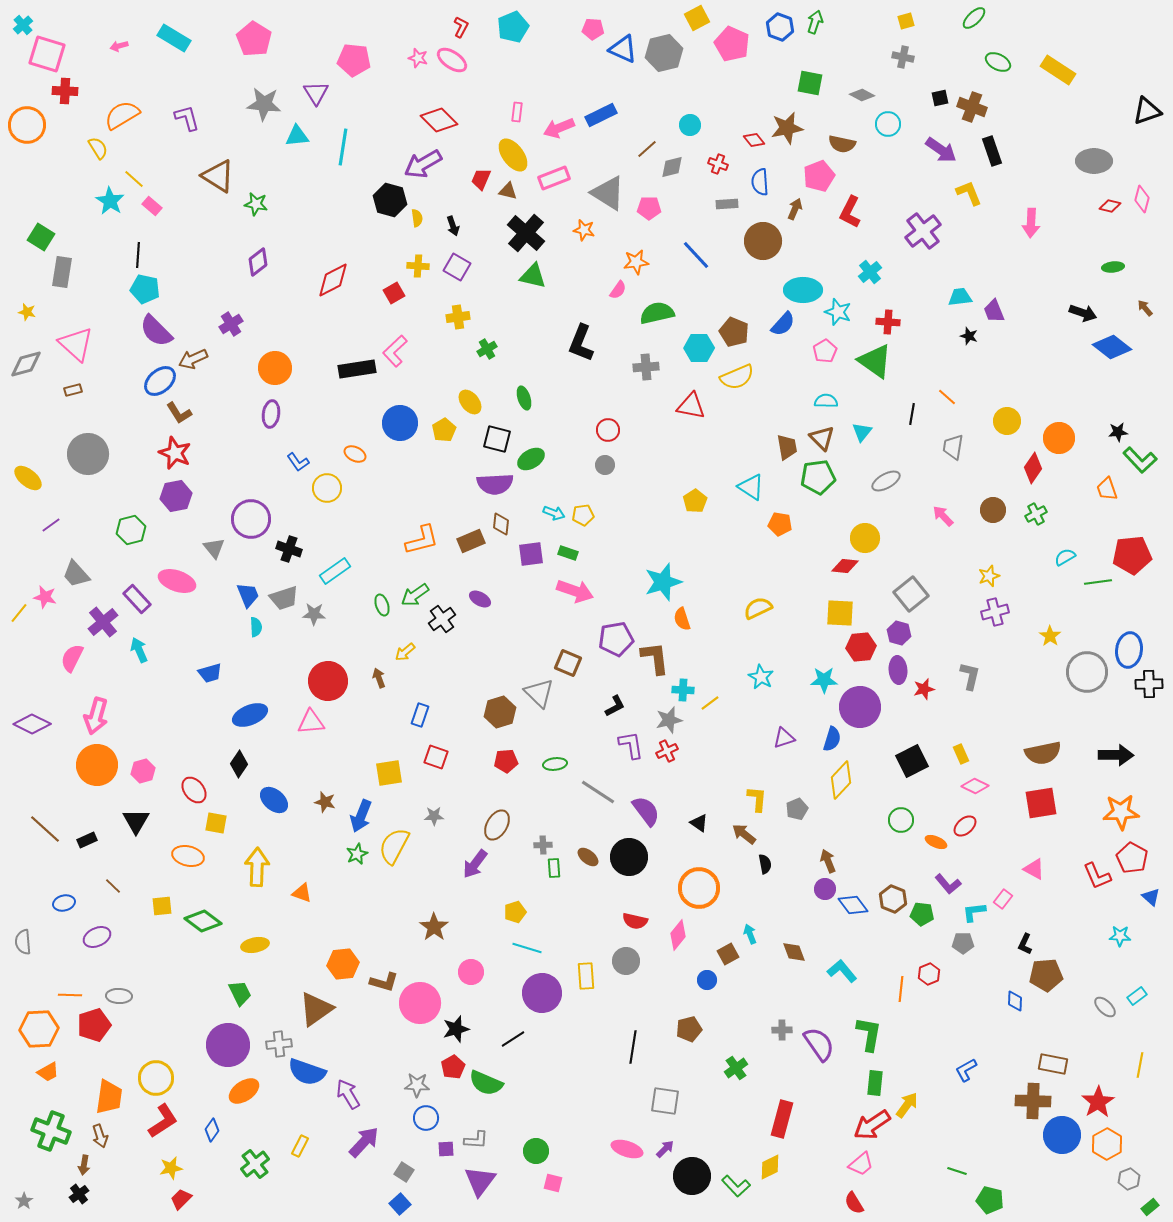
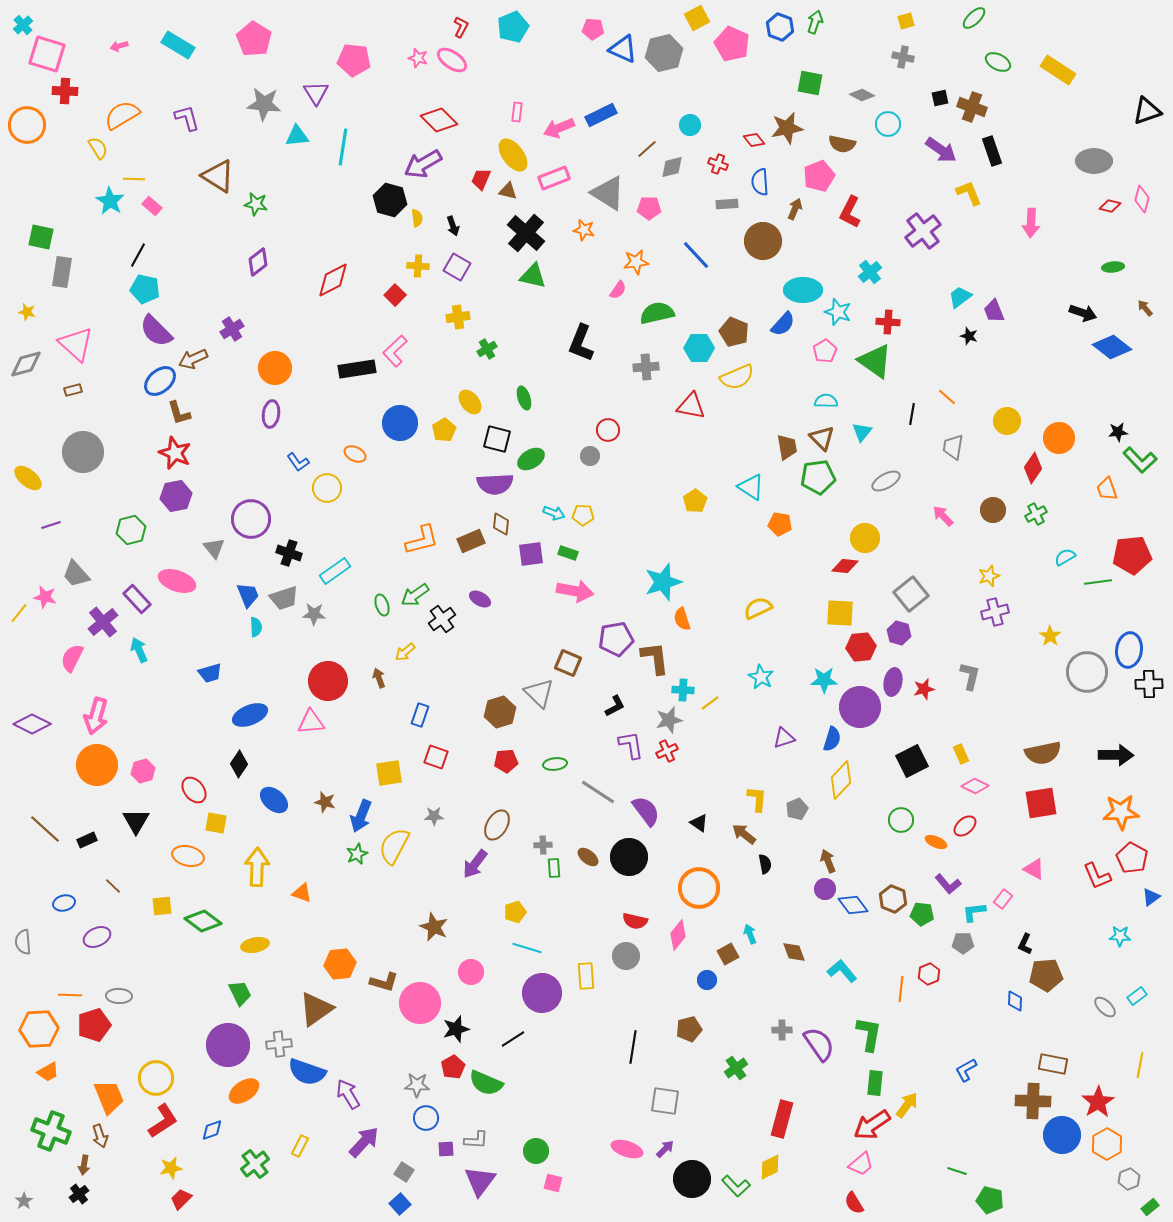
cyan rectangle at (174, 38): moved 4 px right, 7 px down
yellow line at (134, 179): rotated 40 degrees counterclockwise
green square at (41, 237): rotated 20 degrees counterclockwise
black line at (138, 255): rotated 25 degrees clockwise
red square at (394, 293): moved 1 px right, 2 px down; rotated 15 degrees counterclockwise
cyan trapezoid at (960, 297): rotated 30 degrees counterclockwise
purple cross at (231, 324): moved 1 px right, 5 px down
brown L-shape at (179, 413): rotated 16 degrees clockwise
gray circle at (88, 454): moved 5 px left, 2 px up
gray circle at (605, 465): moved 15 px left, 9 px up
yellow pentagon at (583, 515): rotated 10 degrees clockwise
purple line at (51, 525): rotated 18 degrees clockwise
black cross at (289, 549): moved 4 px down
pink arrow at (575, 591): rotated 9 degrees counterclockwise
purple ellipse at (898, 670): moved 5 px left, 12 px down; rotated 16 degrees clockwise
blue triangle at (1151, 897): rotated 42 degrees clockwise
brown star at (434, 927): rotated 12 degrees counterclockwise
gray circle at (626, 961): moved 5 px up
orange hexagon at (343, 964): moved 3 px left
orange trapezoid at (109, 1097): rotated 30 degrees counterclockwise
blue diamond at (212, 1130): rotated 35 degrees clockwise
black circle at (692, 1176): moved 3 px down
